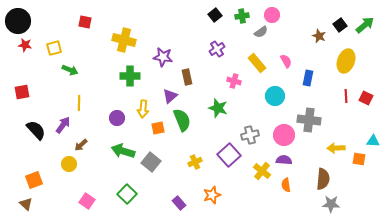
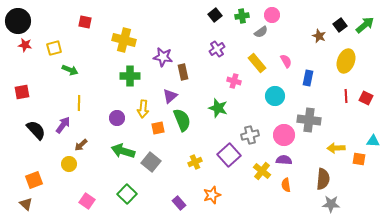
brown rectangle at (187, 77): moved 4 px left, 5 px up
